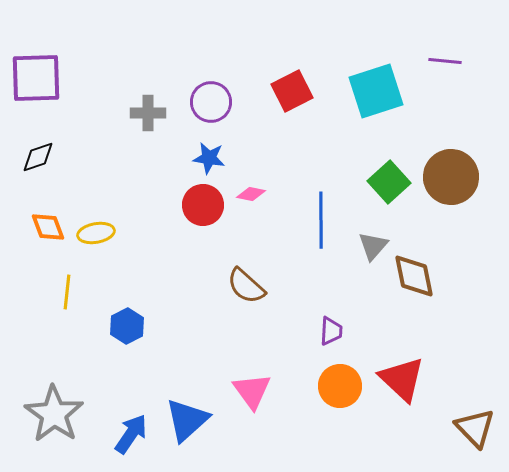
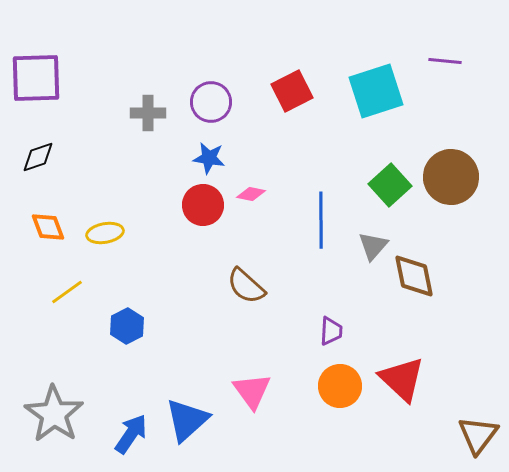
green square: moved 1 px right, 3 px down
yellow ellipse: moved 9 px right
yellow line: rotated 48 degrees clockwise
brown triangle: moved 3 px right, 7 px down; rotated 21 degrees clockwise
